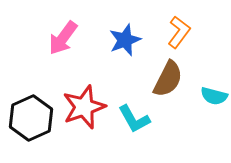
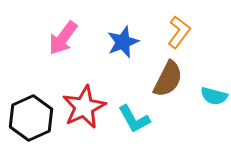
blue star: moved 2 px left, 2 px down
red star: rotated 6 degrees counterclockwise
